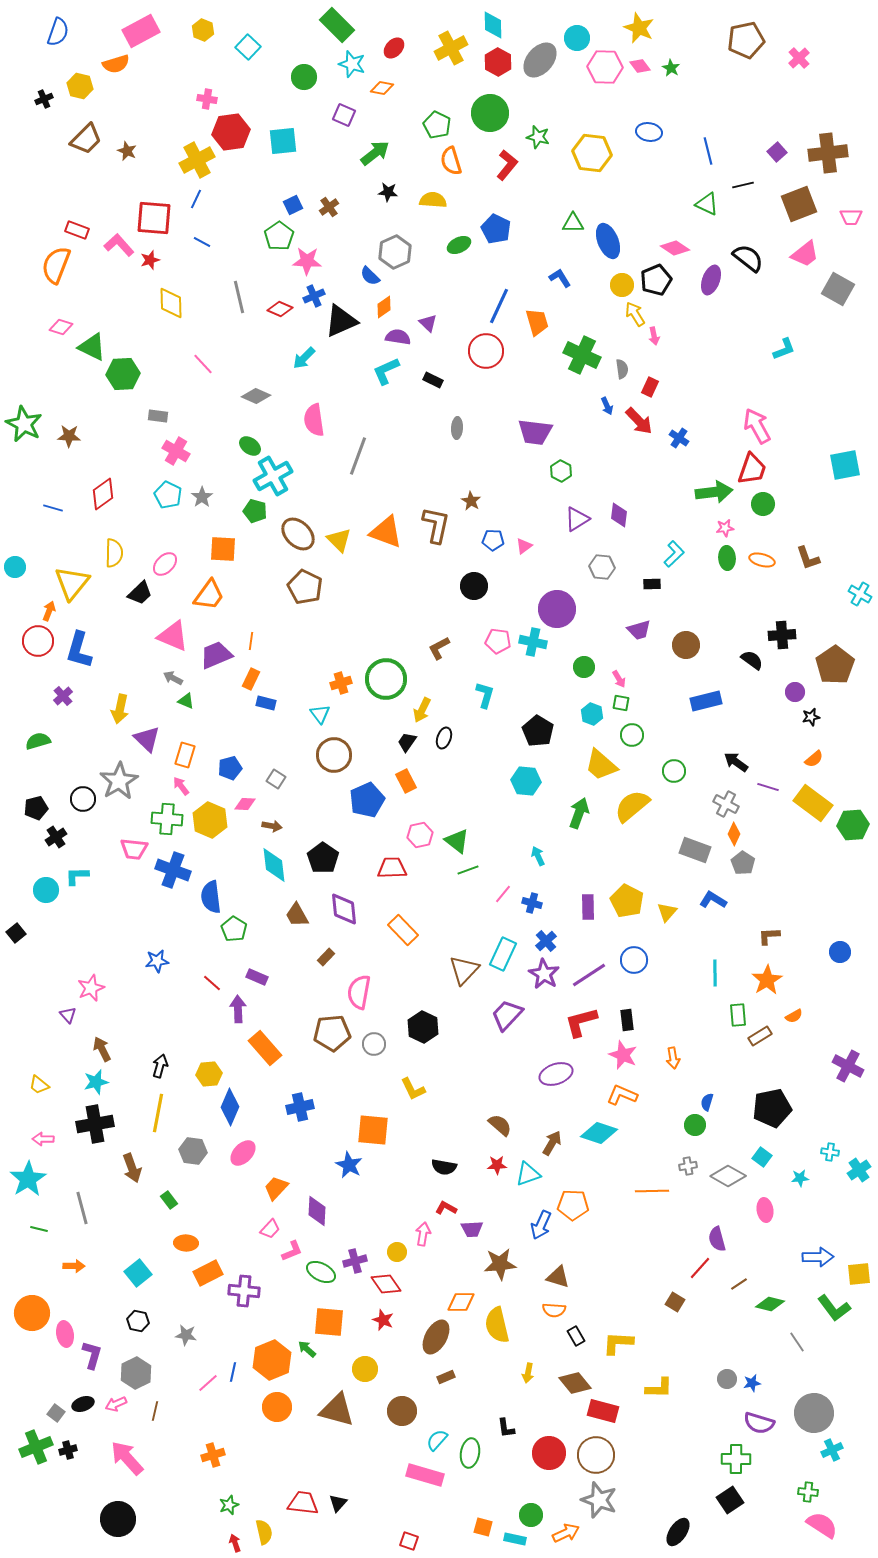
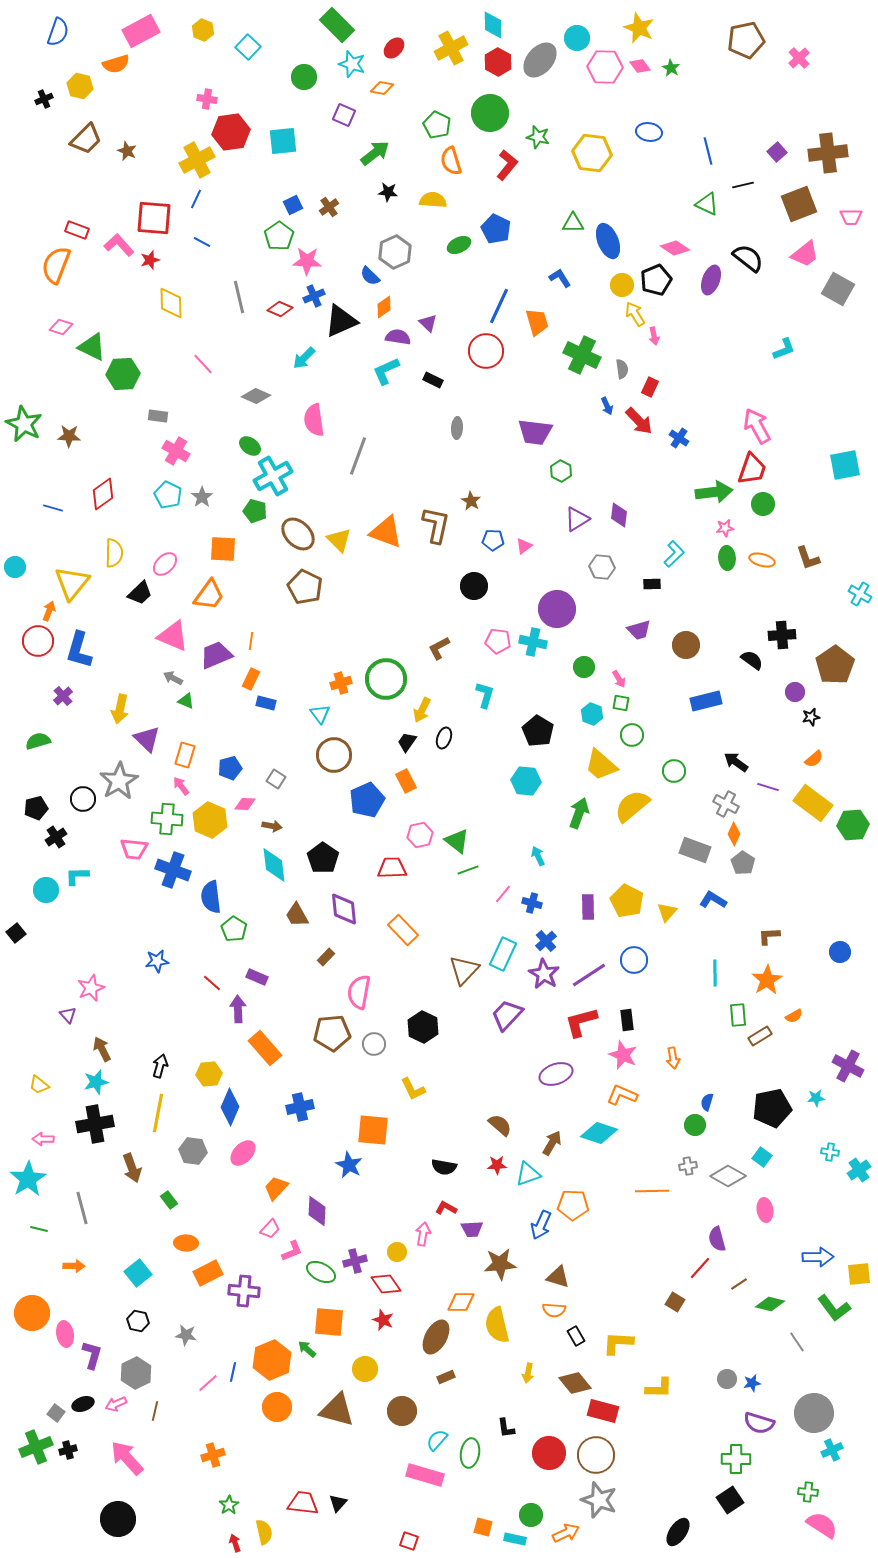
cyan star at (800, 1178): moved 16 px right, 80 px up
green star at (229, 1505): rotated 12 degrees counterclockwise
